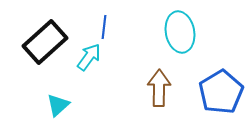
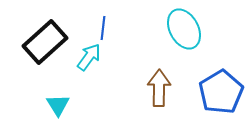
blue line: moved 1 px left, 1 px down
cyan ellipse: moved 4 px right, 3 px up; rotated 18 degrees counterclockwise
cyan triangle: rotated 20 degrees counterclockwise
